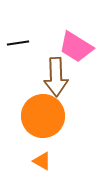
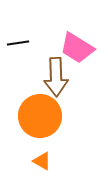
pink trapezoid: moved 1 px right, 1 px down
orange circle: moved 3 px left
